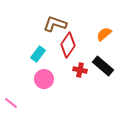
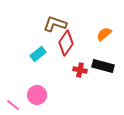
red diamond: moved 2 px left, 2 px up
cyan rectangle: rotated 14 degrees clockwise
black rectangle: rotated 25 degrees counterclockwise
pink circle: moved 7 px left, 16 px down
pink line: moved 2 px right, 2 px down
